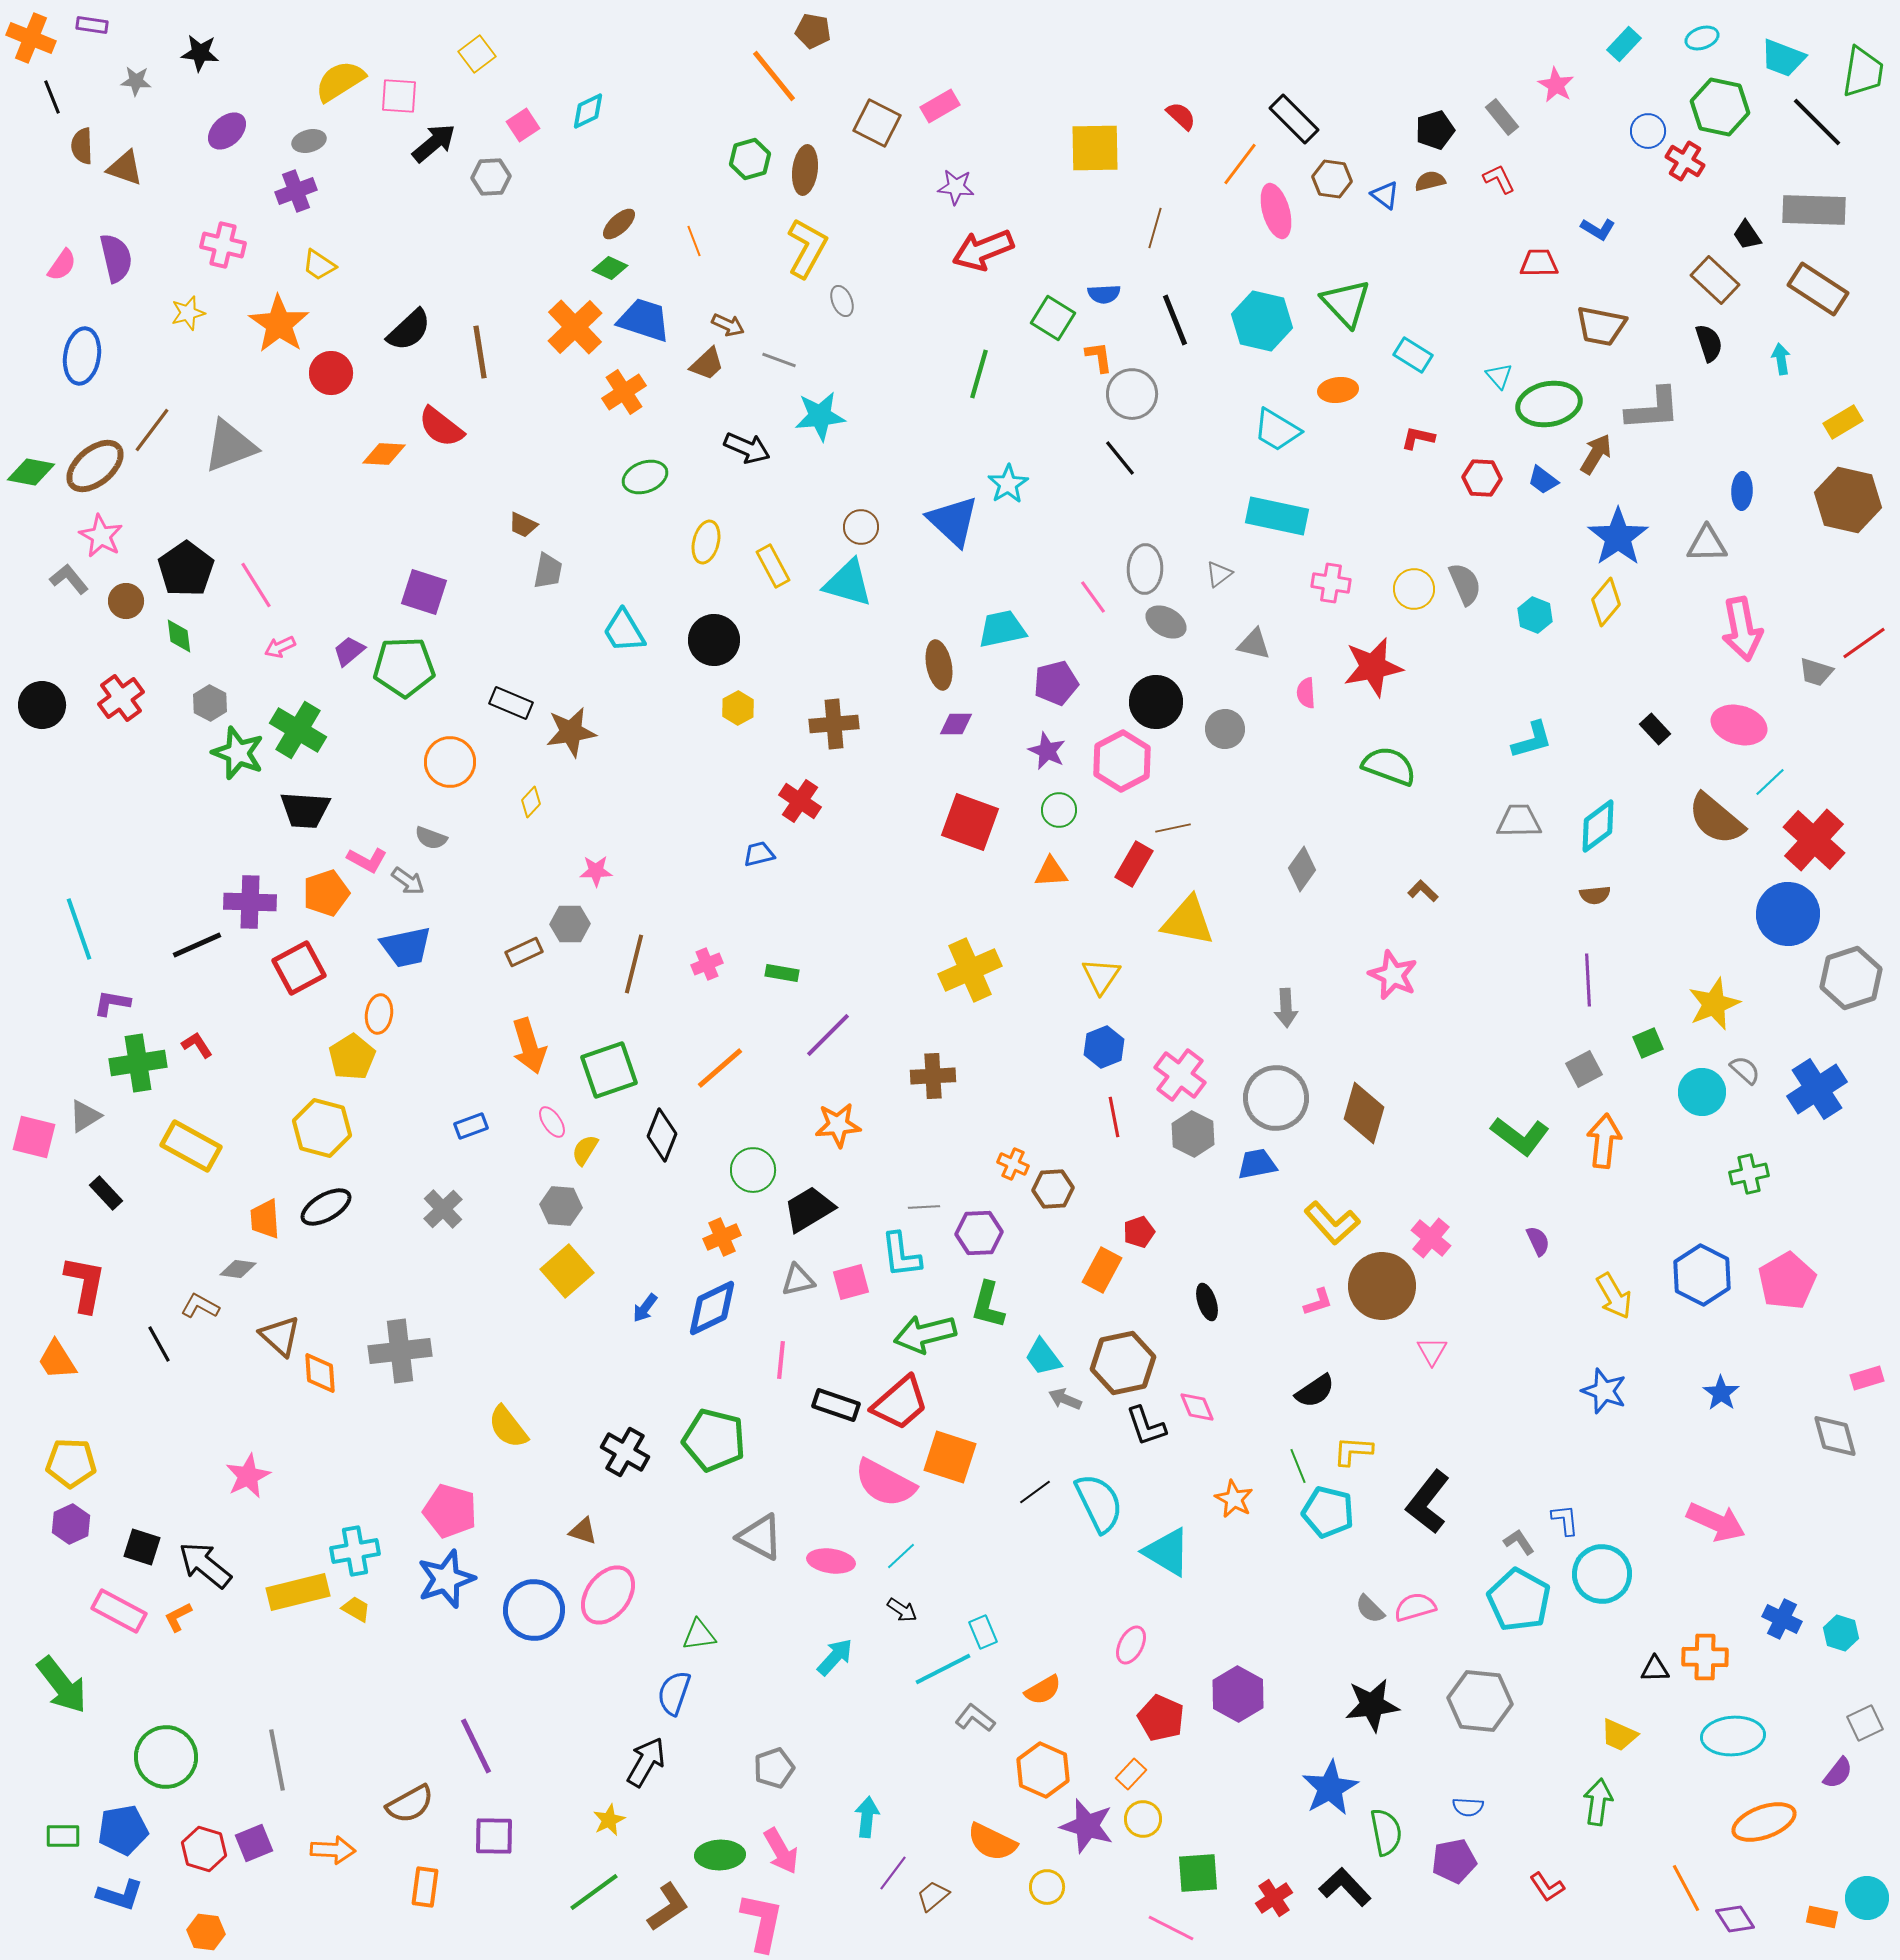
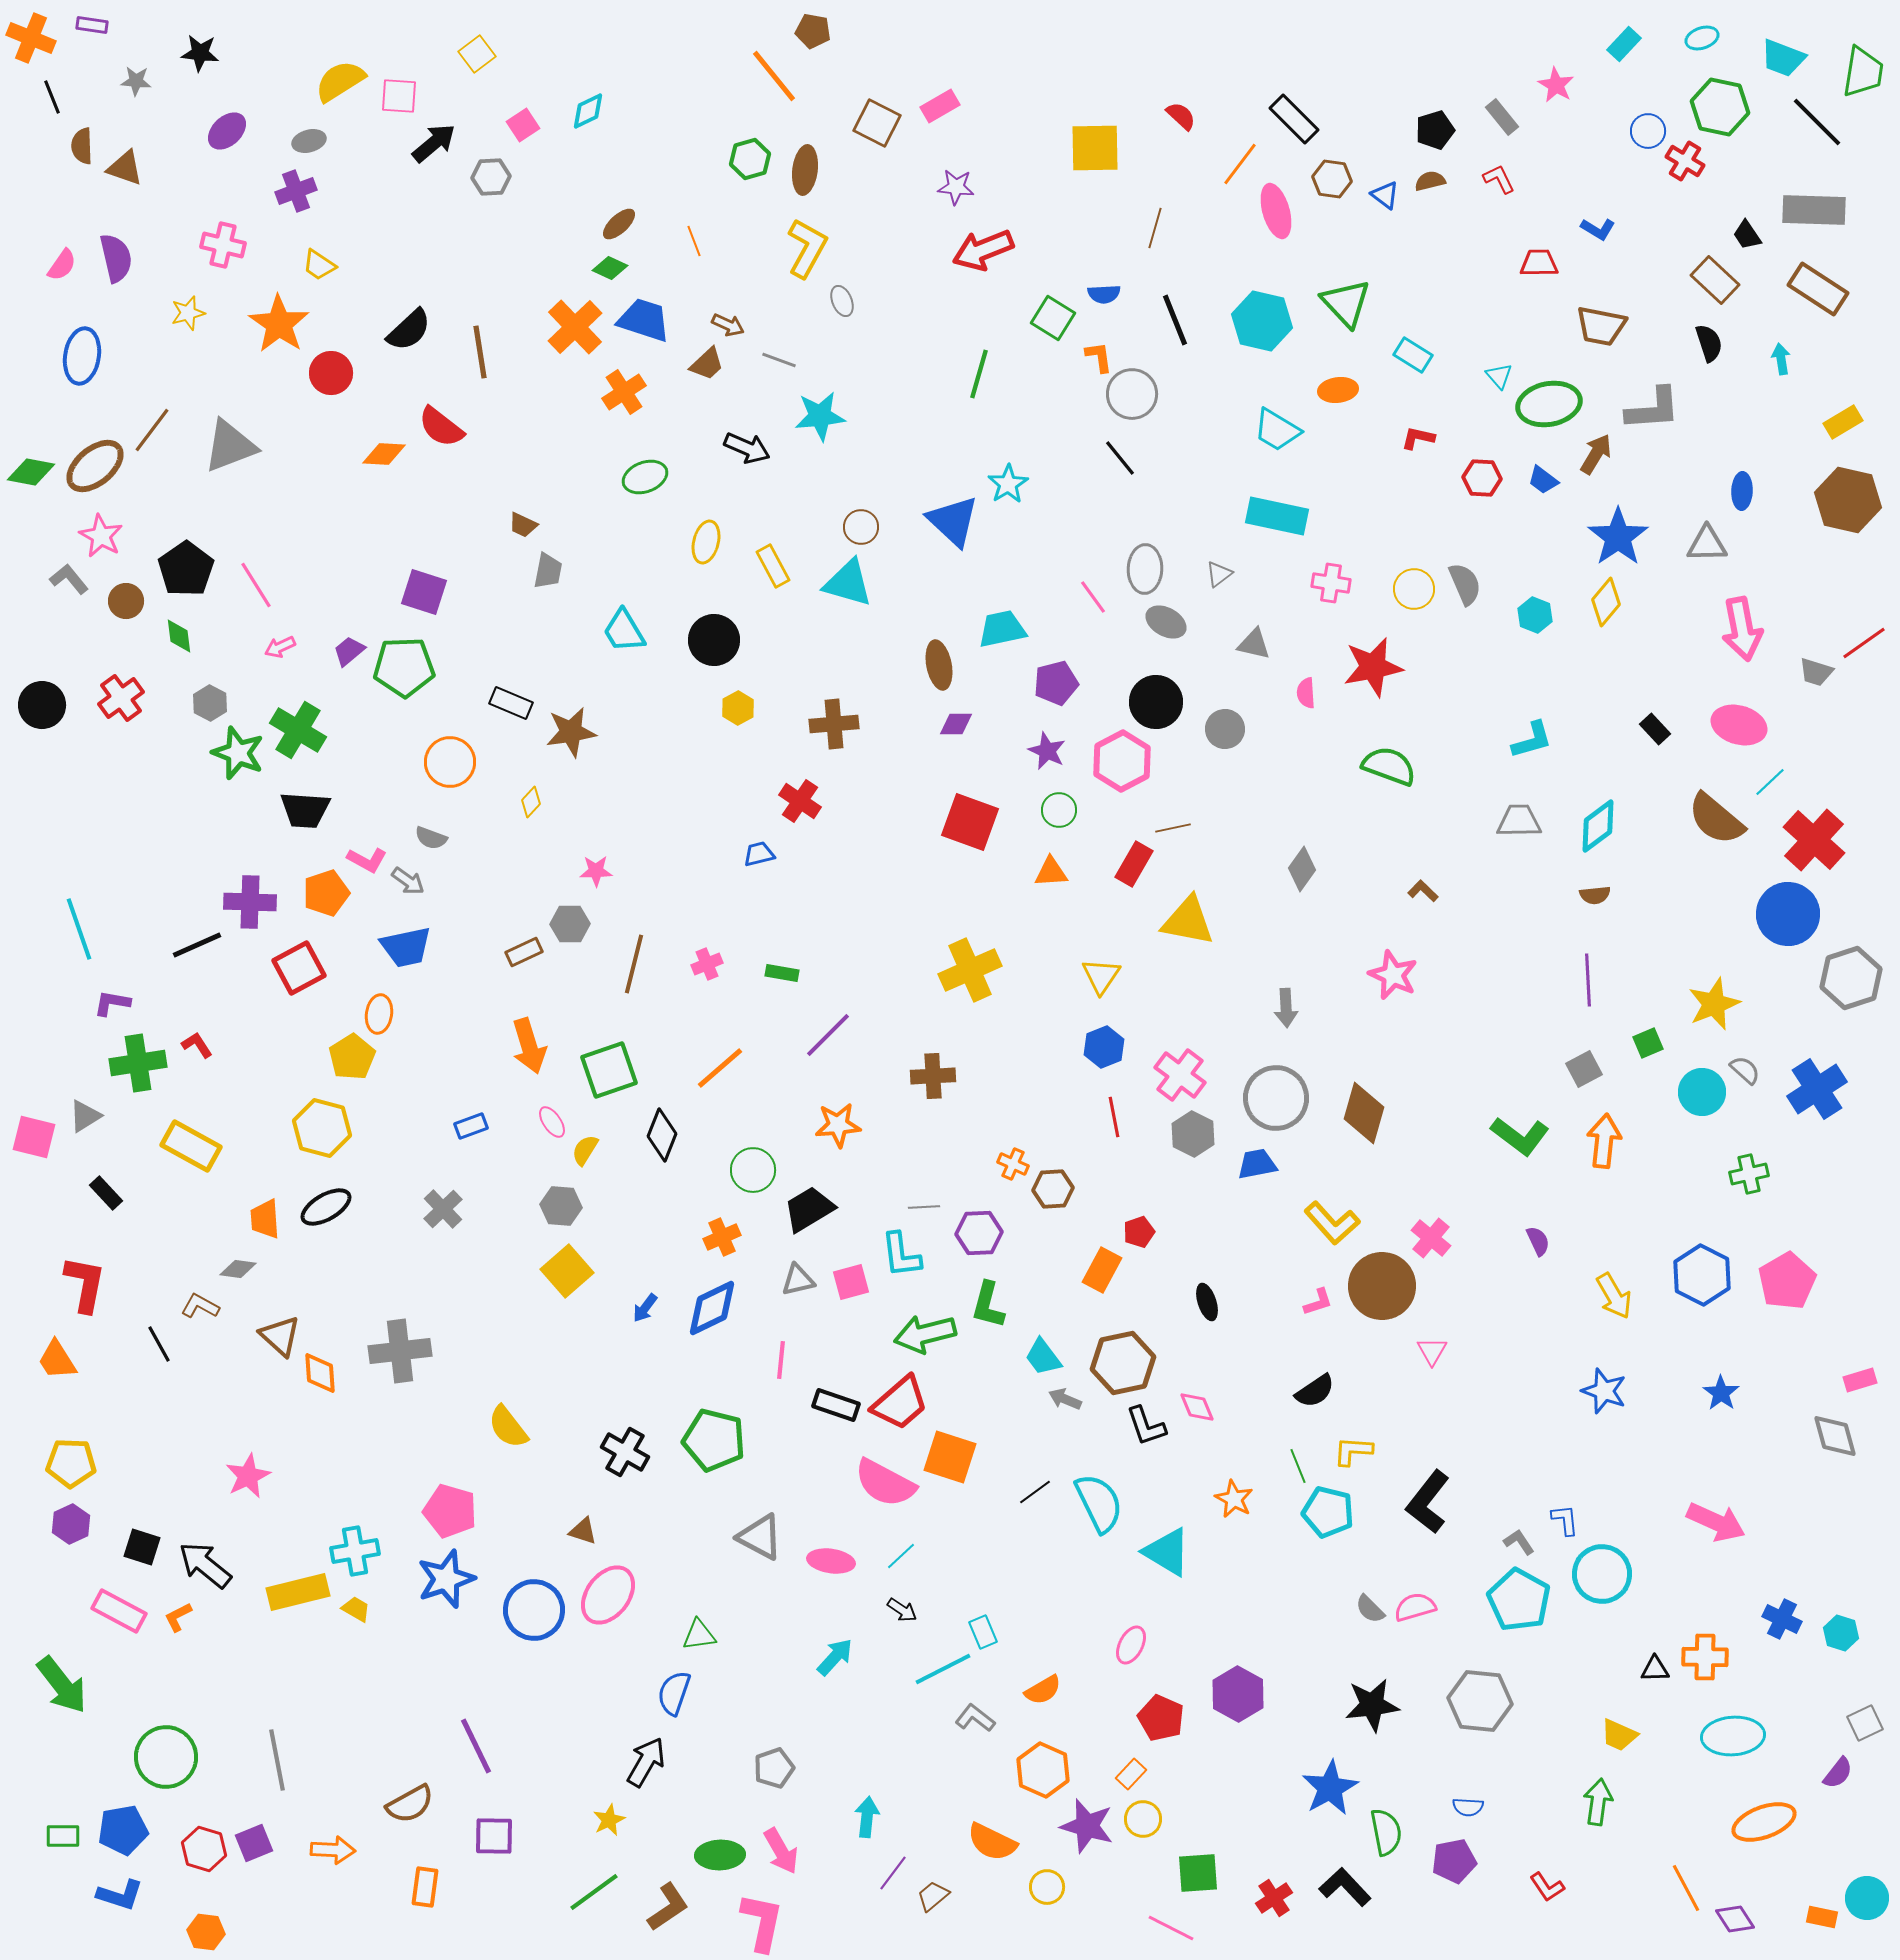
pink rectangle at (1867, 1378): moved 7 px left, 2 px down
